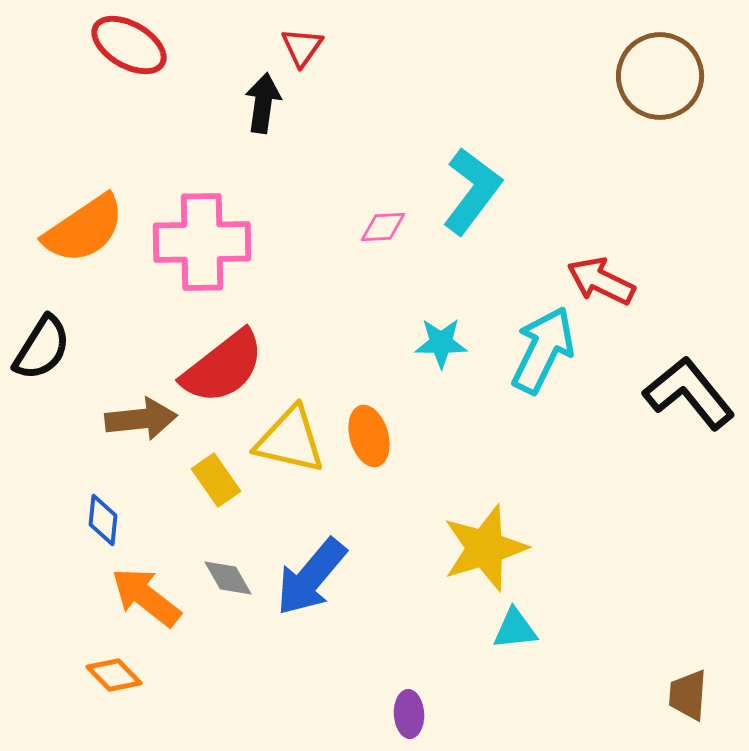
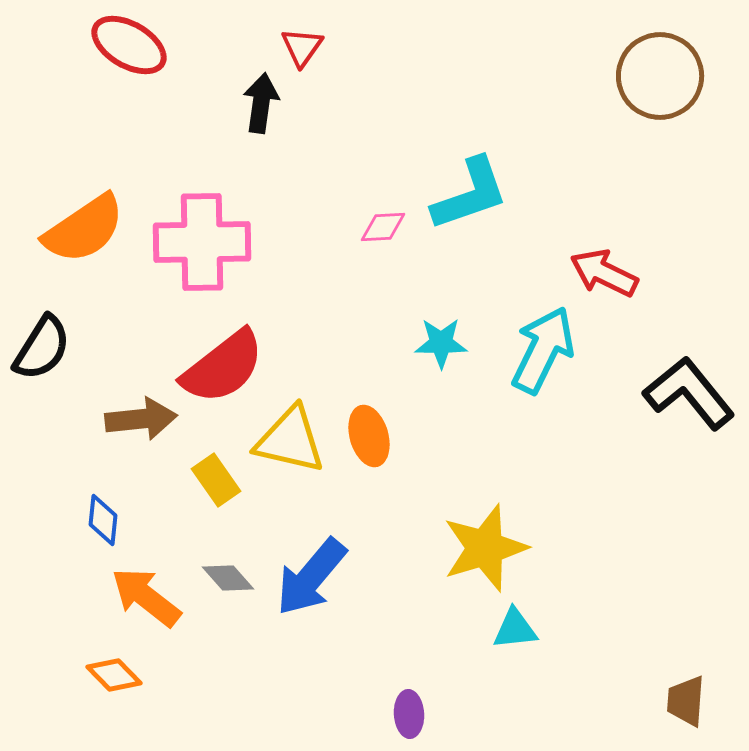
black arrow: moved 2 px left
cyan L-shape: moved 2 px left, 3 px down; rotated 34 degrees clockwise
red arrow: moved 3 px right, 8 px up
gray diamond: rotated 12 degrees counterclockwise
brown trapezoid: moved 2 px left, 6 px down
